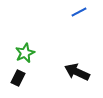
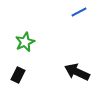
green star: moved 11 px up
black rectangle: moved 3 px up
